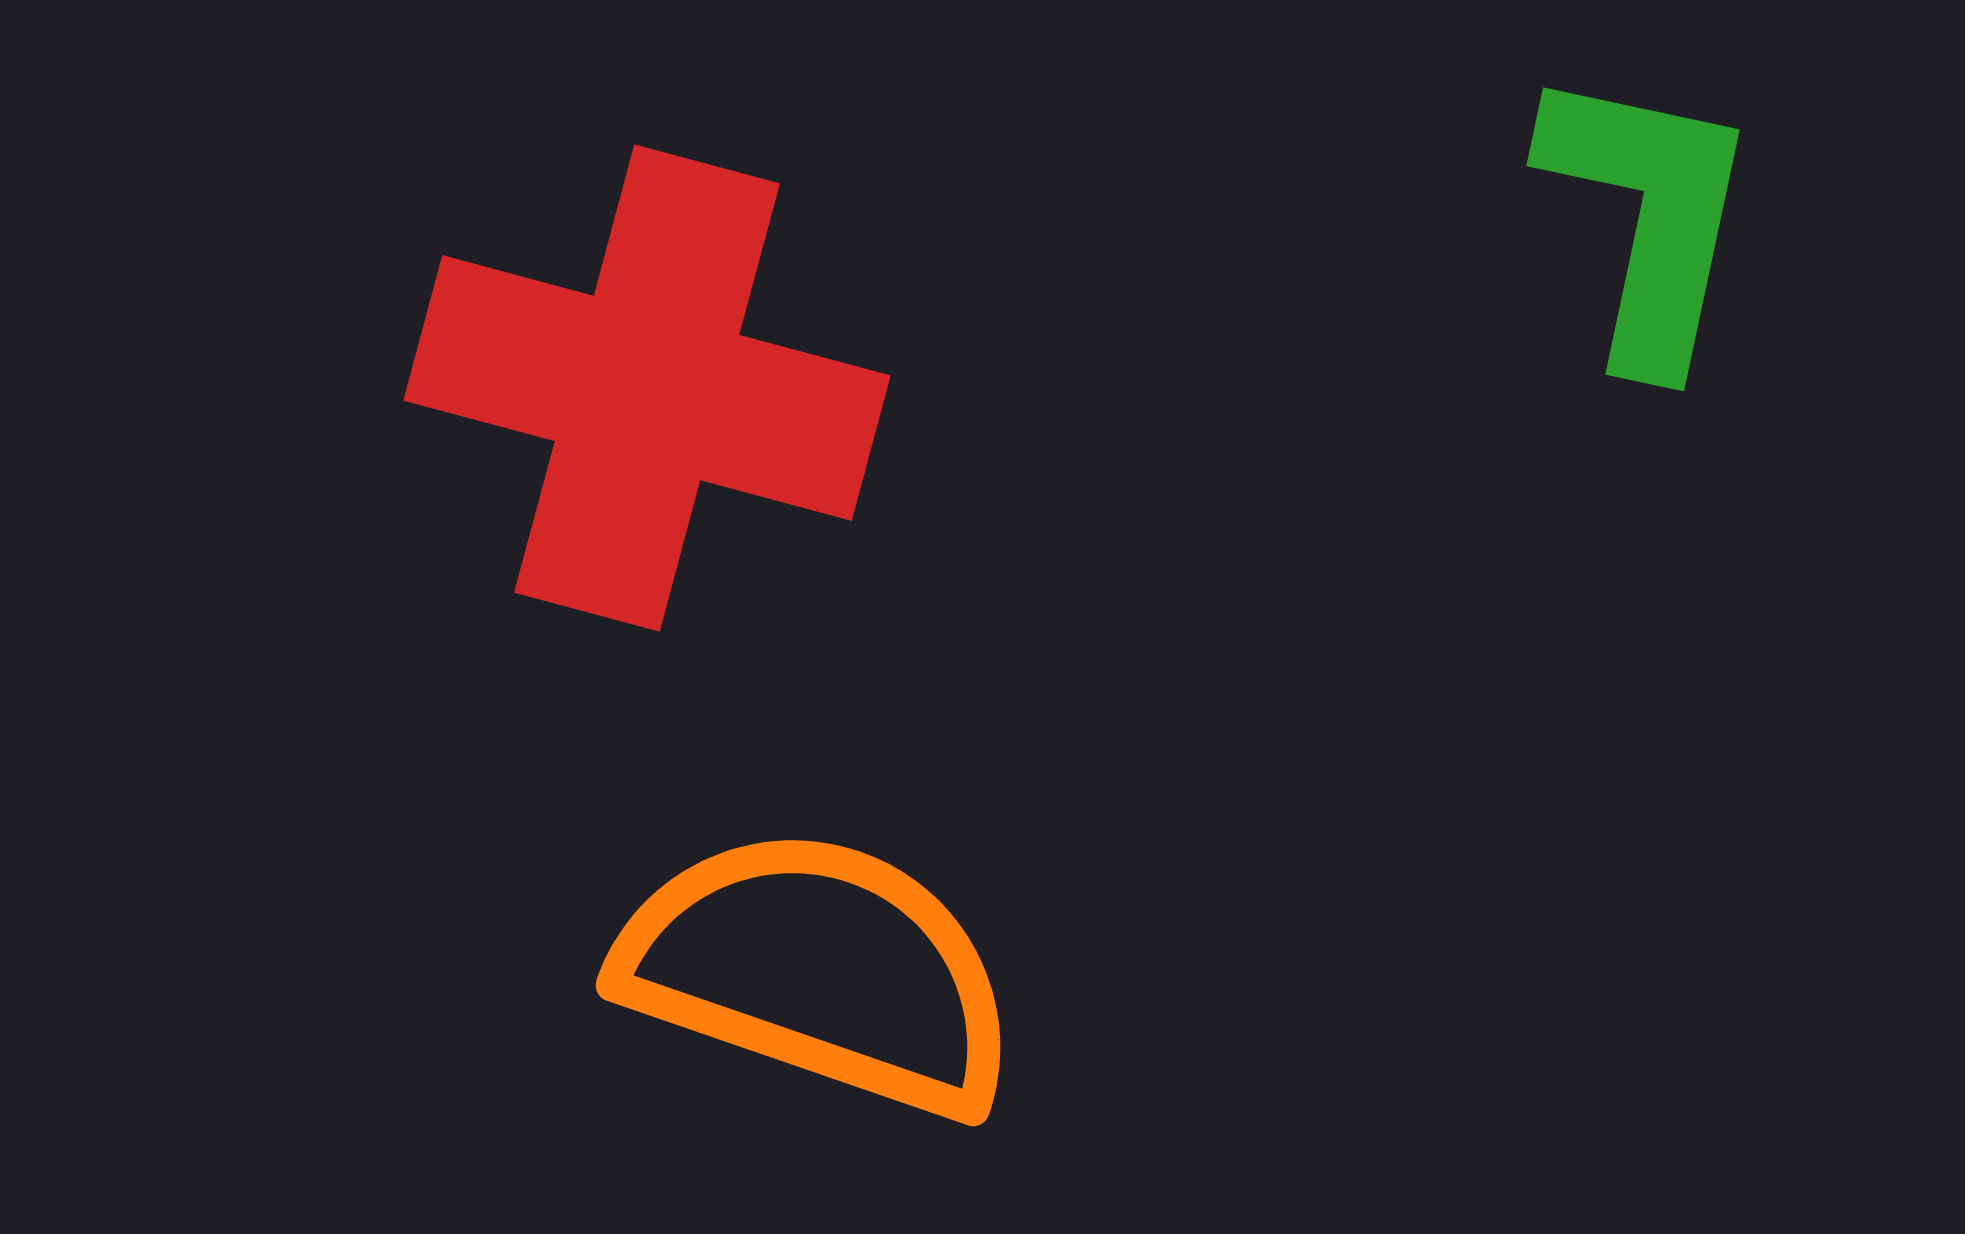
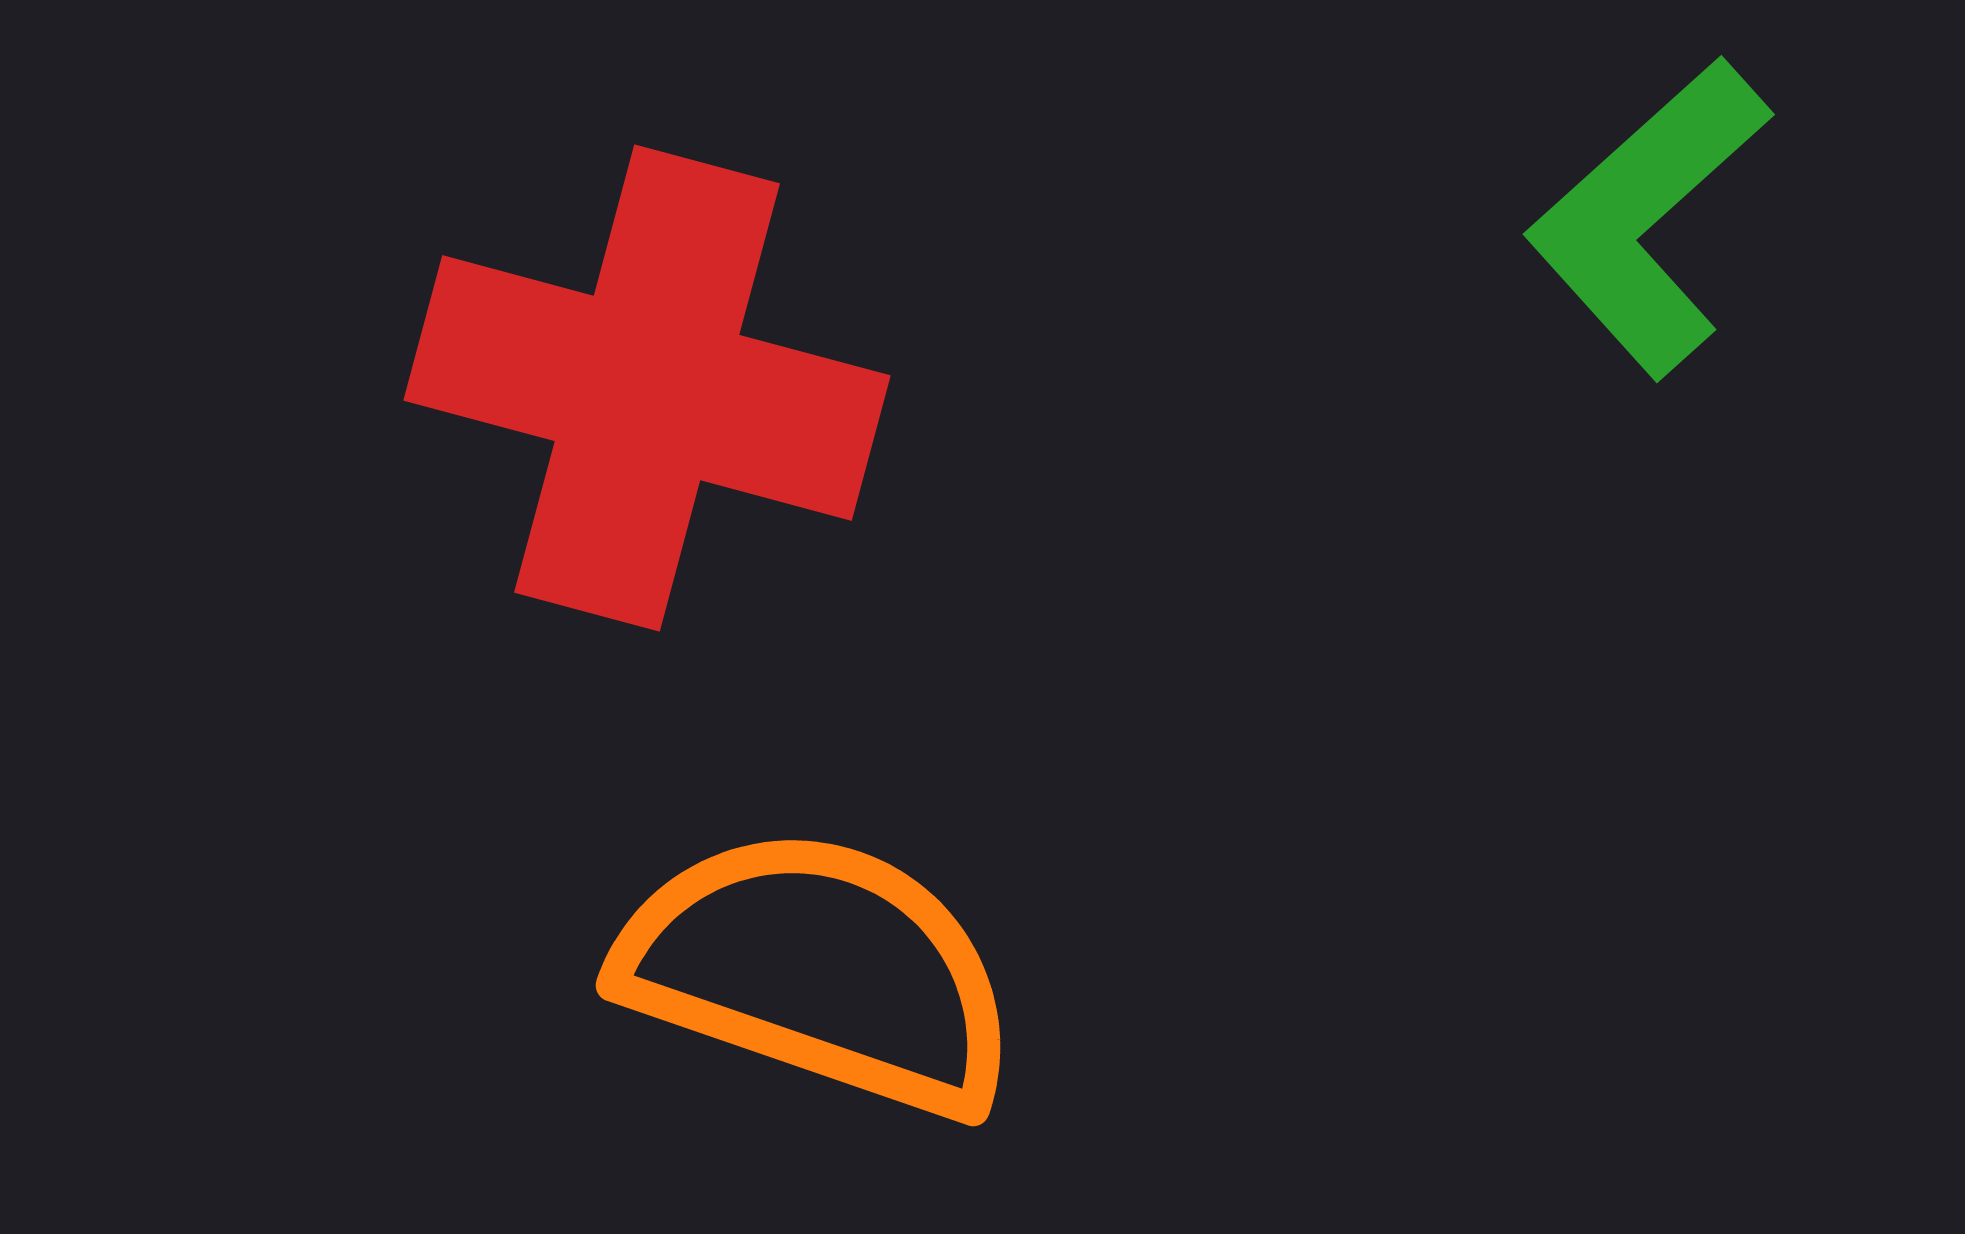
green L-shape: rotated 144 degrees counterclockwise
